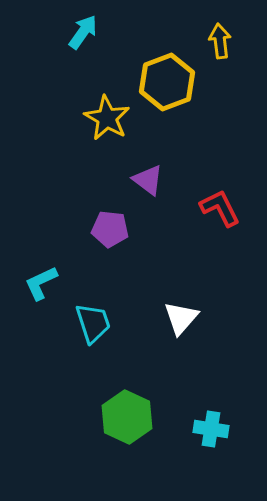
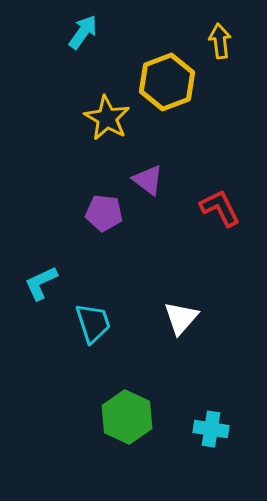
purple pentagon: moved 6 px left, 16 px up
